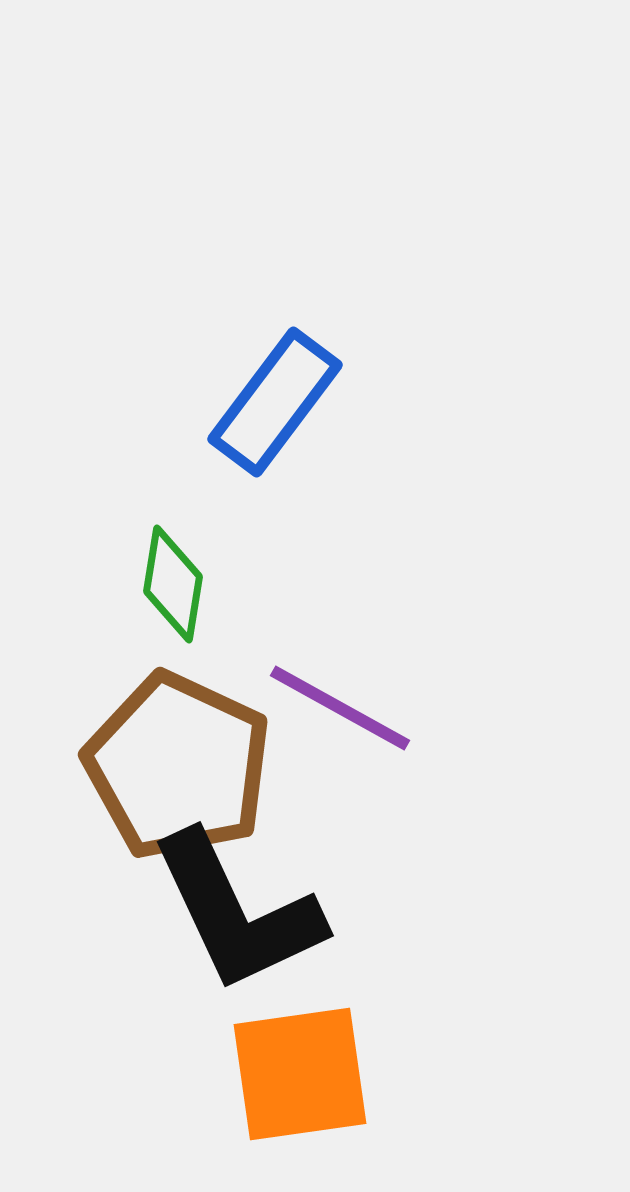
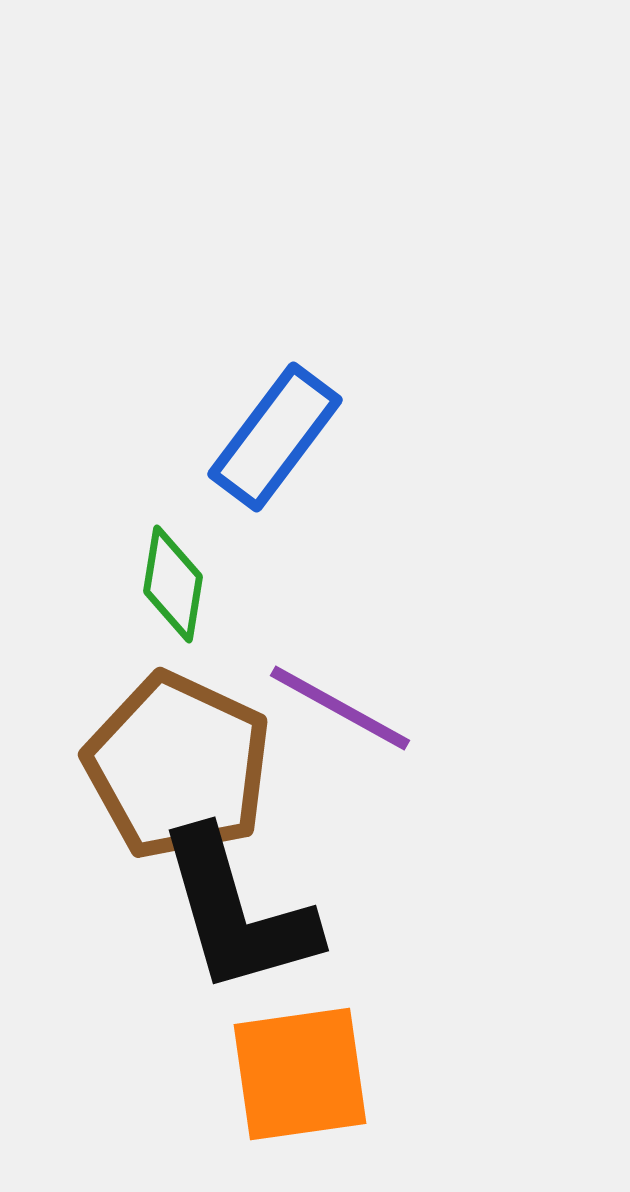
blue rectangle: moved 35 px down
black L-shape: rotated 9 degrees clockwise
